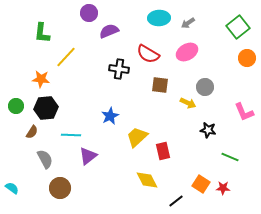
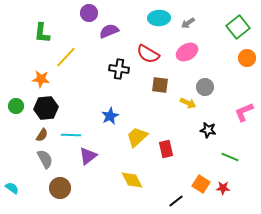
pink L-shape: rotated 90 degrees clockwise
brown semicircle: moved 10 px right, 3 px down
red rectangle: moved 3 px right, 2 px up
yellow diamond: moved 15 px left
